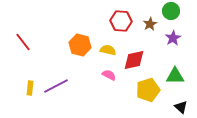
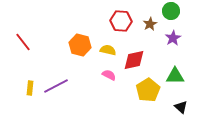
yellow pentagon: rotated 15 degrees counterclockwise
